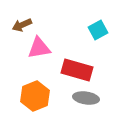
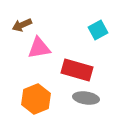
orange hexagon: moved 1 px right, 3 px down
